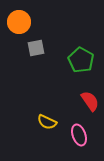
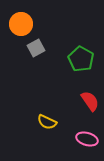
orange circle: moved 2 px right, 2 px down
gray square: rotated 18 degrees counterclockwise
green pentagon: moved 1 px up
pink ellipse: moved 8 px right, 4 px down; rotated 55 degrees counterclockwise
